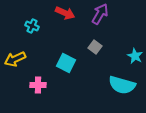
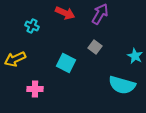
pink cross: moved 3 px left, 4 px down
